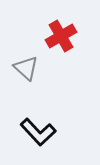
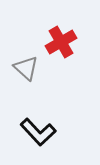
red cross: moved 6 px down
